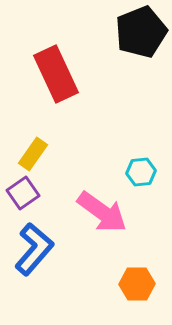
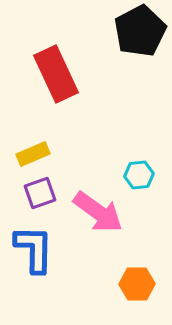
black pentagon: moved 1 px left, 1 px up; rotated 6 degrees counterclockwise
yellow rectangle: rotated 32 degrees clockwise
cyan hexagon: moved 2 px left, 3 px down
purple square: moved 17 px right; rotated 16 degrees clockwise
pink arrow: moved 4 px left
blue L-shape: rotated 40 degrees counterclockwise
